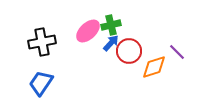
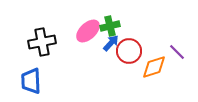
green cross: moved 1 px left, 1 px down
blue trapezoid: moved 10 px left, 2 px up; rotated 36 degrees counterclockwise
